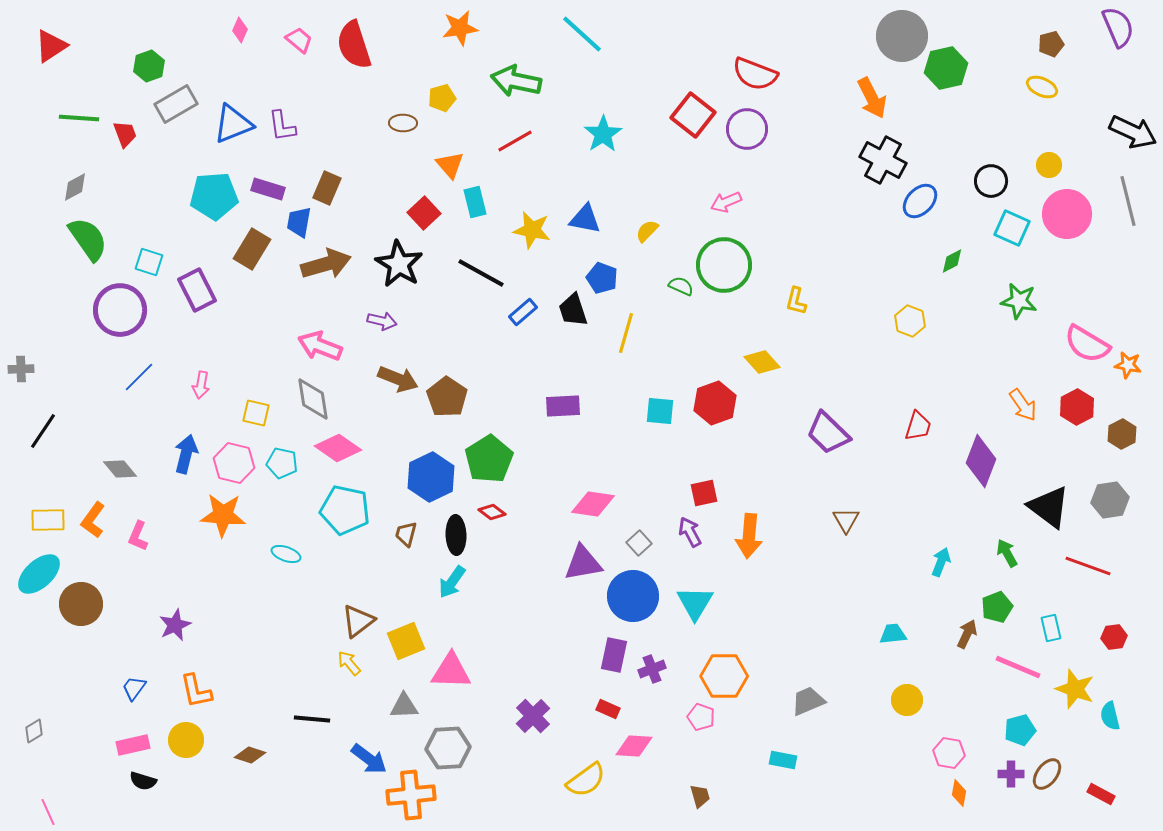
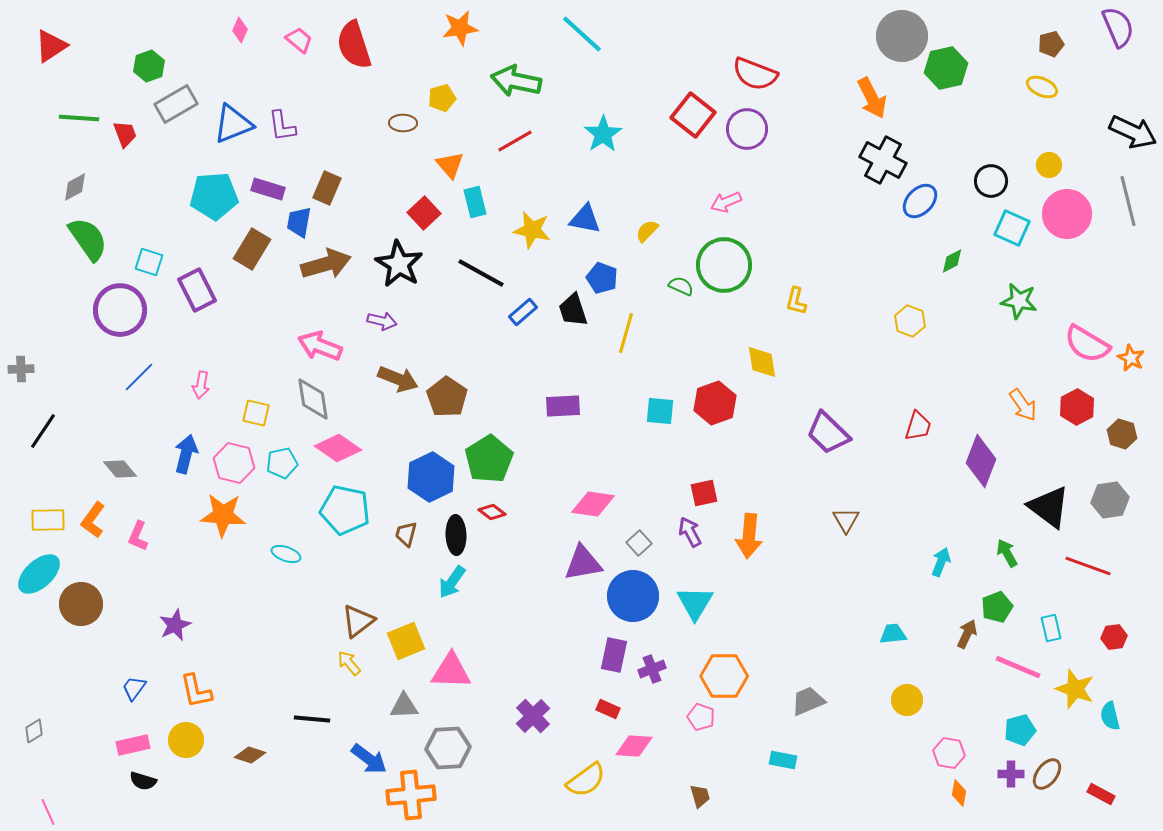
yellow diamond at (762, 362): rotated 33 degrees clockwise
orange star at (1128, 365): moved 3 px right, 7 px up; rotated 16 degrees clockwise
brown hexagon at (1122, 434): rotated 16 degrees counterclockwise
cyan pentagon at (282, 463): rotated 24 degrees counterclockwise
